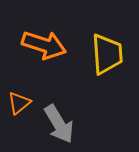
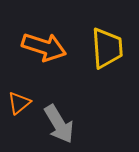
orange arrow: moved 2 px down
yellow trapezoid: moved 6 px up
